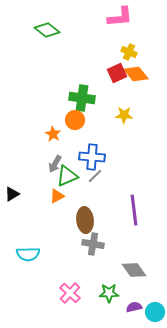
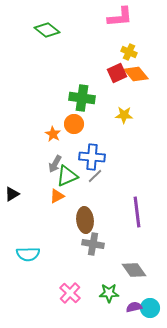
orange circle: moved 1 px left, 4 px down
purple line: moved 3 px right, 2 px down
cyan circle: moved 5 px left, 4 px up
